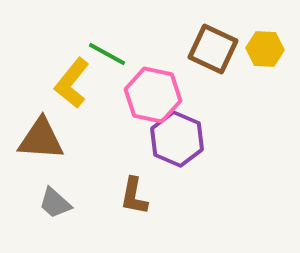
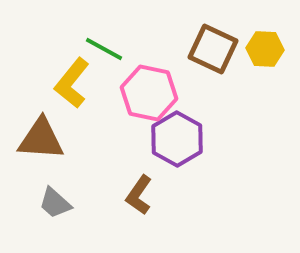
green line: moved 3 px left, 5 px up
pink hexagon: moved 4 px left, 2 px up
purple hexagon: rotated 6 degrees clockwise
brown L-shape: moved 5 px right, 1 px up; rotated 24 degrees clockwise
